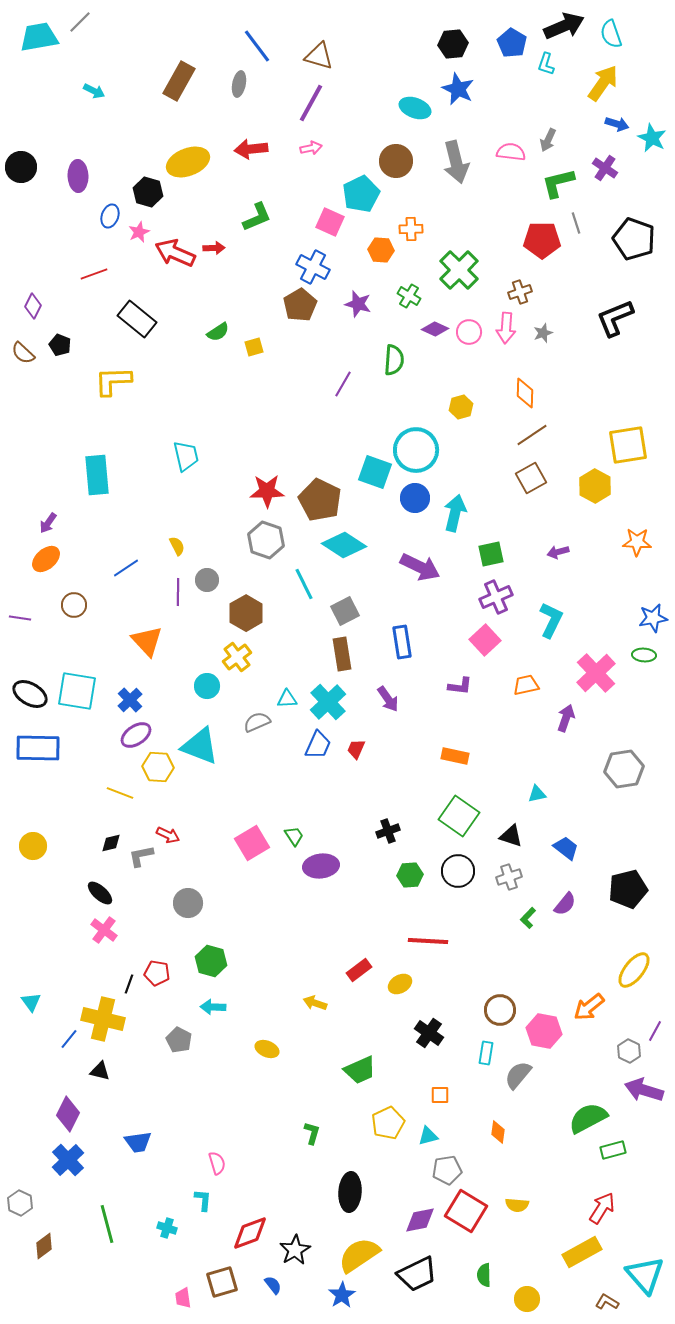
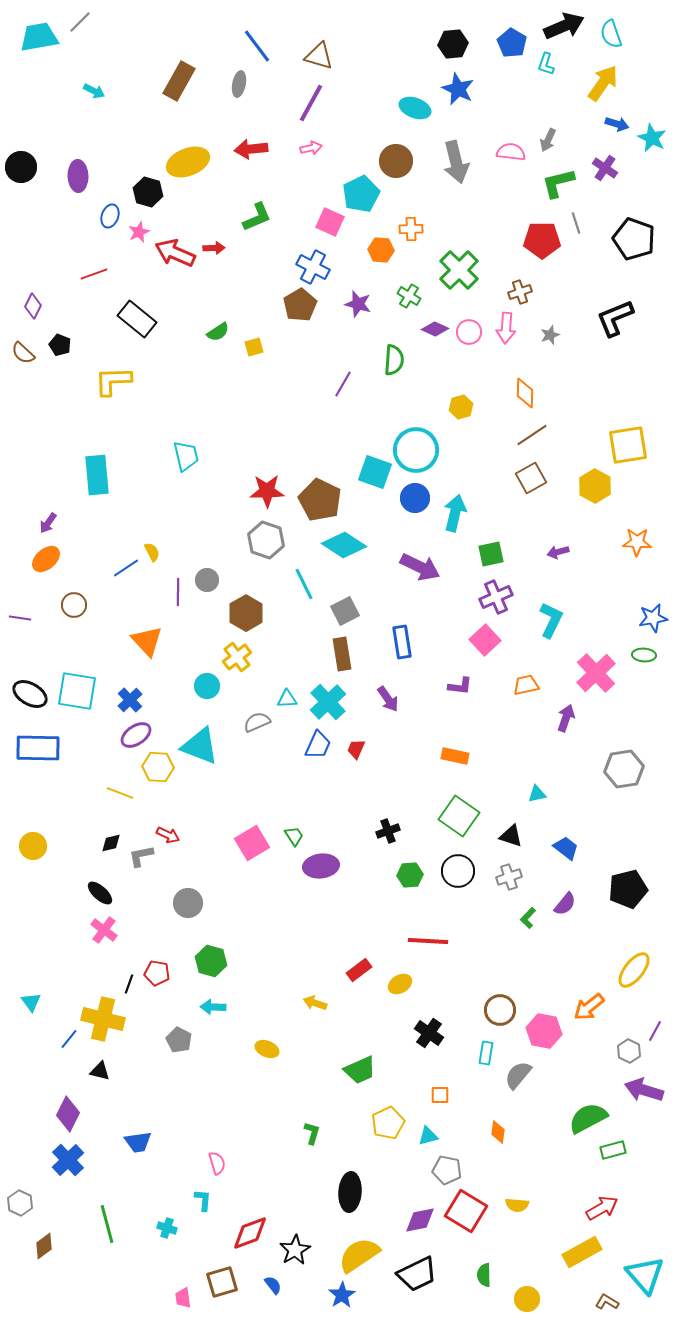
gray star at (543, 333): moved 7 px right, 2 px down
yellow semicircle at (177, 546): moved 25 px left, 6 px down
gray pentagon at (447, 1170): rotated 20 degrees clockwise
red arrow at (602, 1208): rotated 28 degrees clockwise
